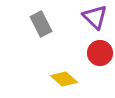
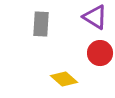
purple triangle: rotated 12 degrees counterclockwise
gray rectangle: rotated 30 degrees clockwise
